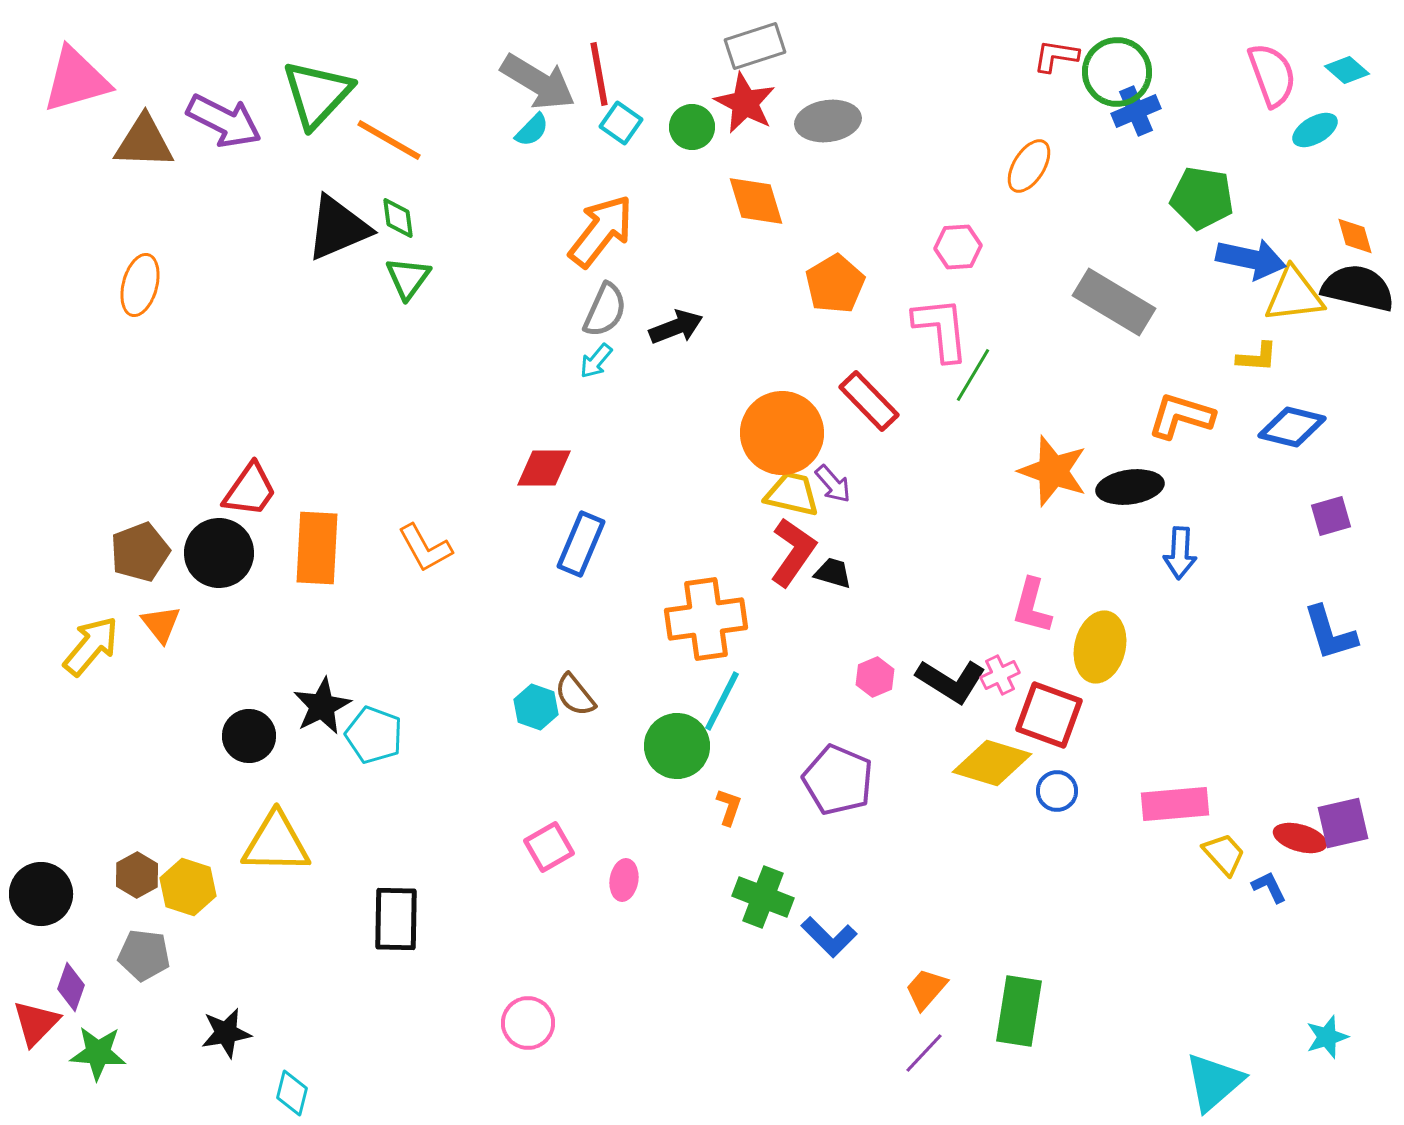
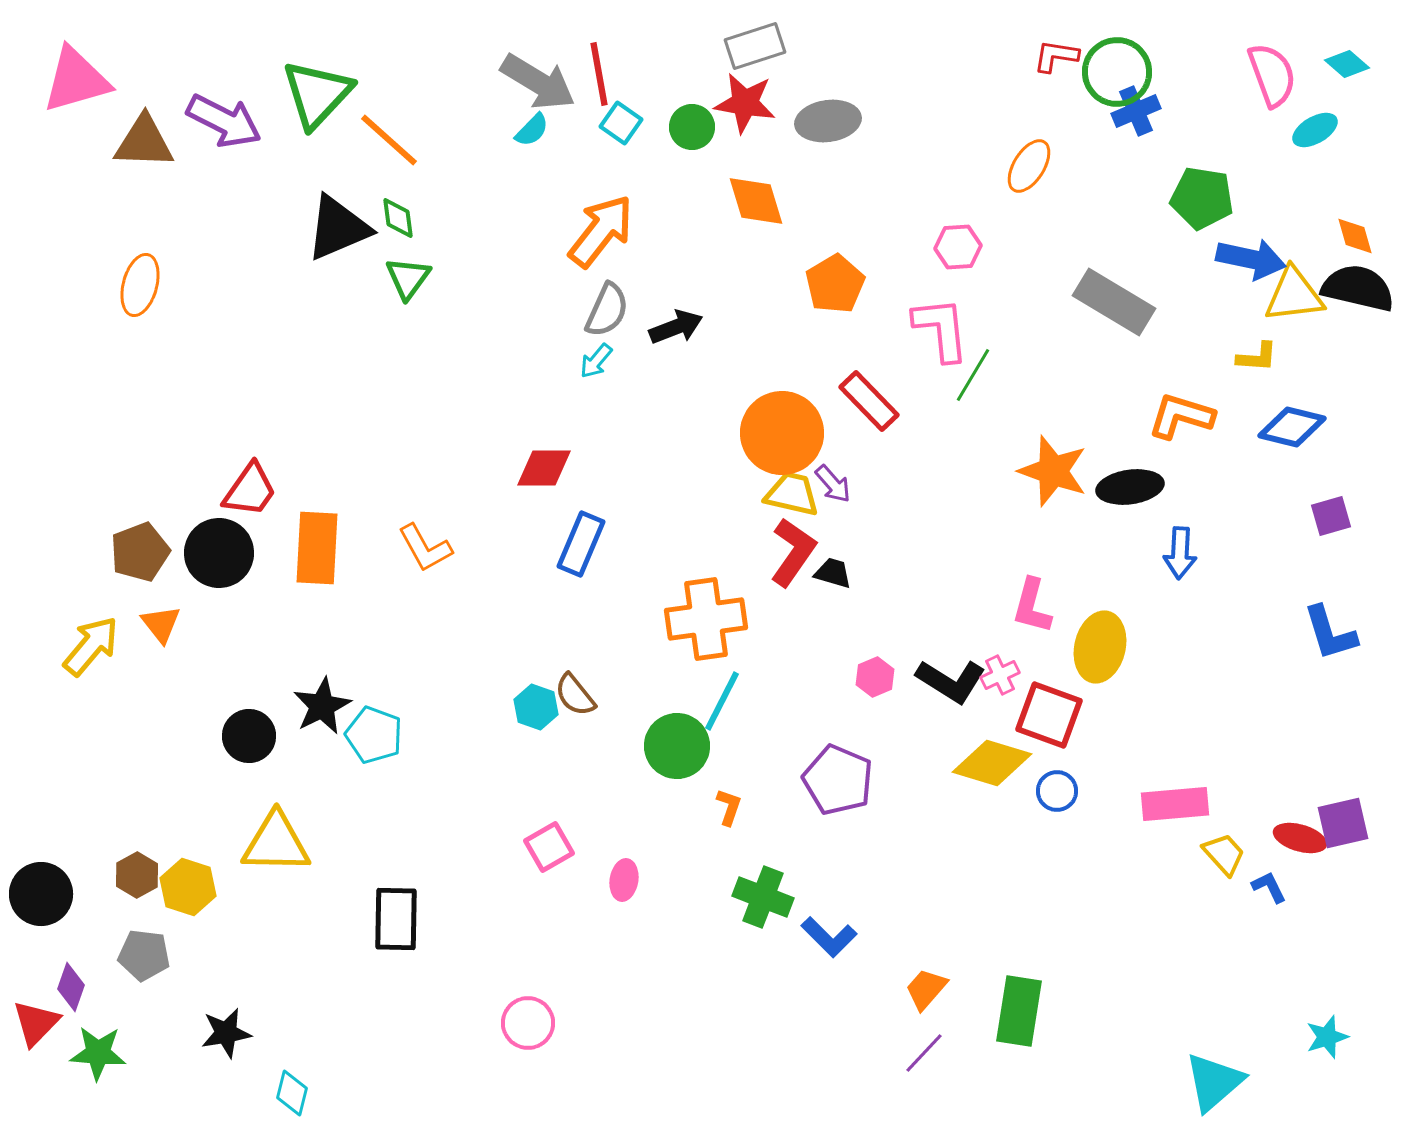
cyan diamond at (1347, 70): moved 6 px up
red star at (745, 103): rotated 18 degrees counterclockwise
orange line at (389, 140): rotated 12 degrees clockwise
gray semicircle at (605, 310): moved 2 px right
